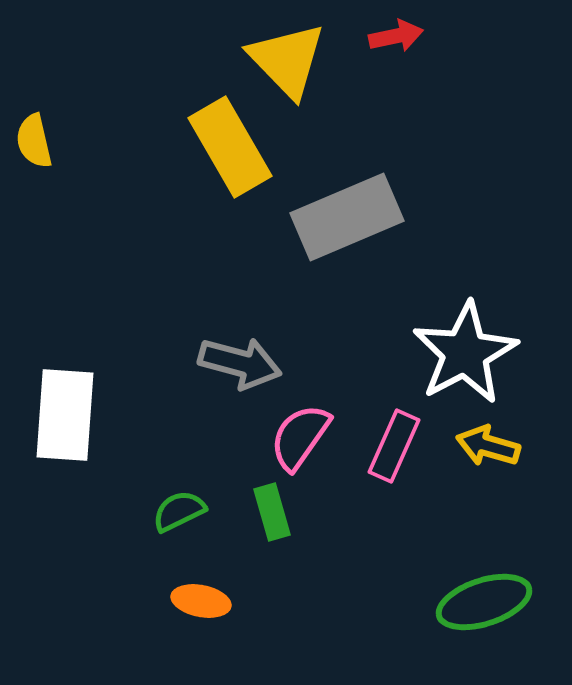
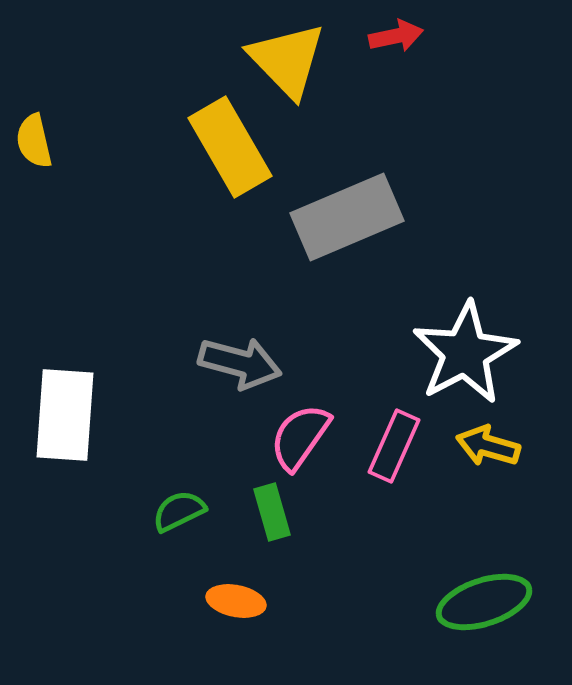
orange ellipse: moved 35 px right
